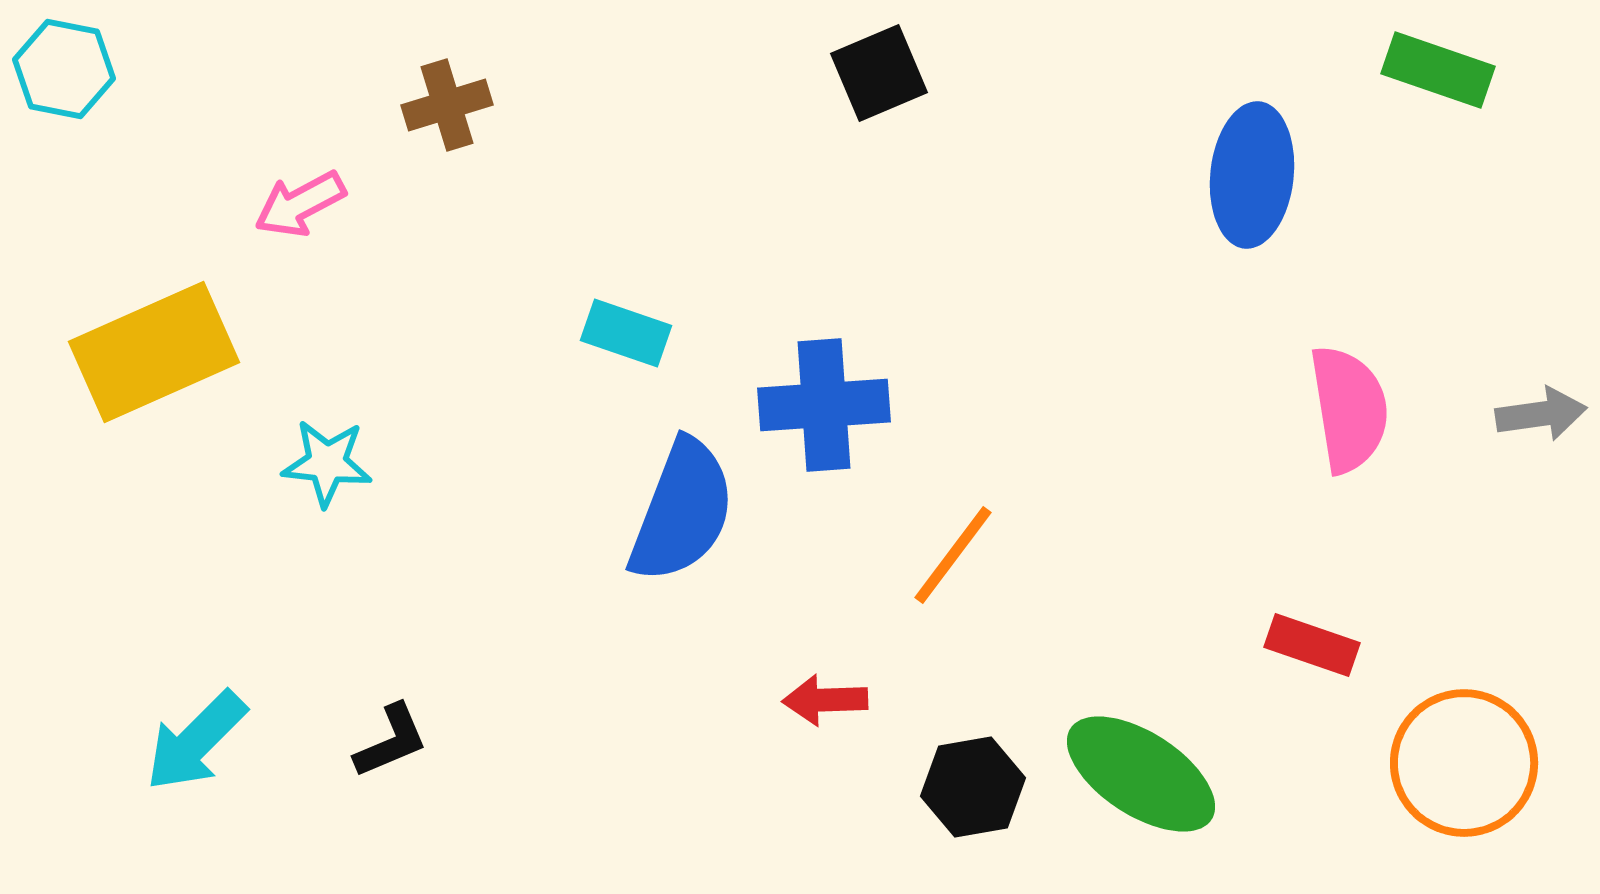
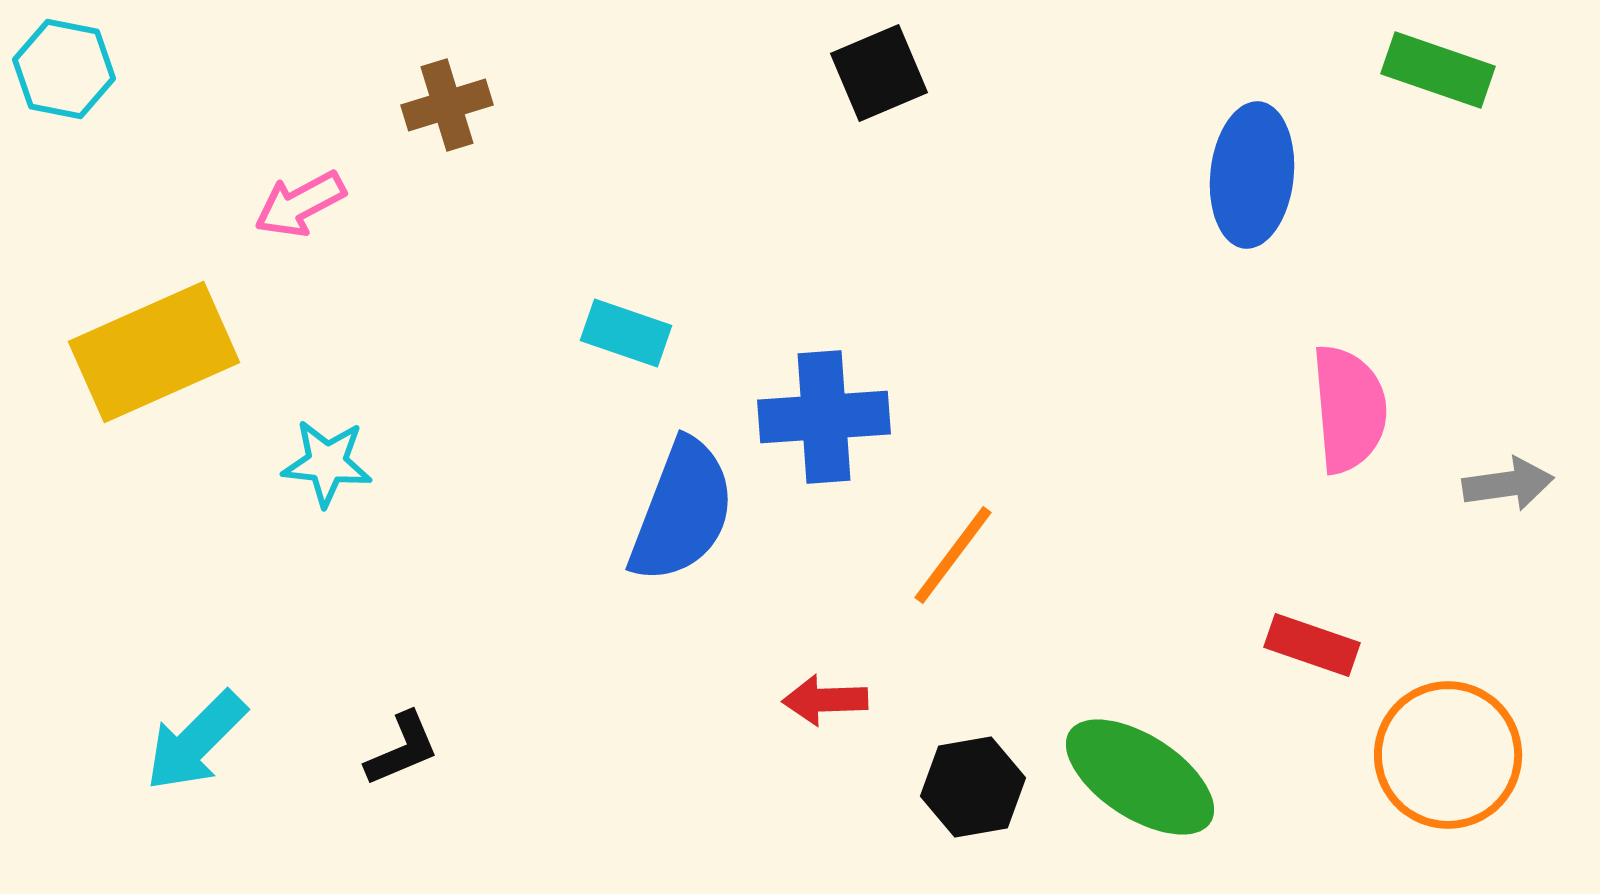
blue cross: moved 12 px down
pink semicircle: rotated 4 degrees clockwise
gray arrow: moved 33 px left, 70 px down
black L-shape: moved 11 px right, 8 px down
orange circle: moved 16 px left, 8 px up
green ellipse: moved 1 px left, 3 px down
